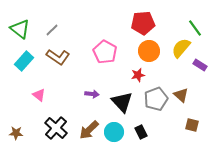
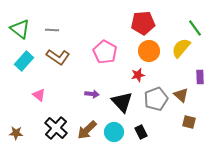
gray line: rotated 48 degrees clockwise
purple rectangle: moved 12 px down; rotated 56 degrees clockwise
brown square: moved 3 px left, 3 px up
brown arrow: moved 2 px left
